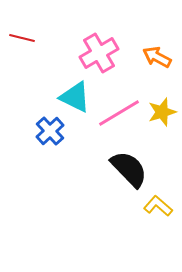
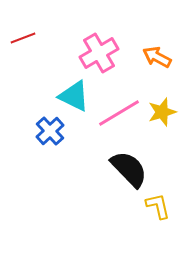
red line: moved 1 px right; rotated 35 degrees counterclockwise
cyan triangle: moved 1 px left, 1 px up
yellow L-shape: rotated 36 degrees clockwise
